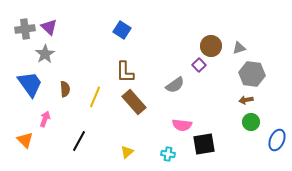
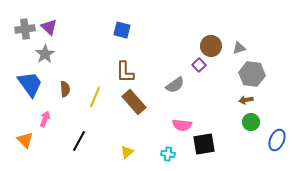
blue square: rotated 18 degrees counterclockwise
